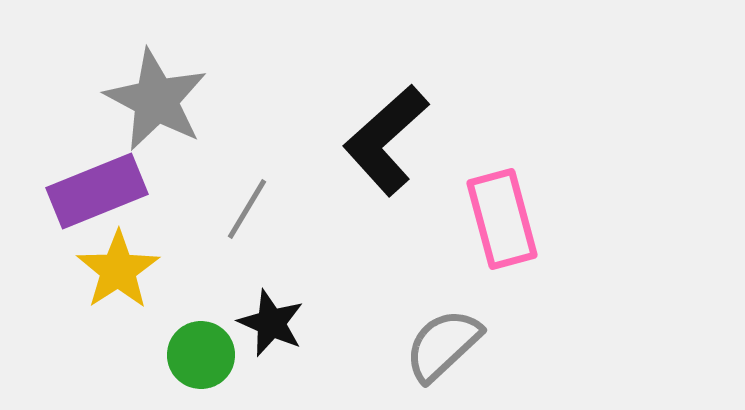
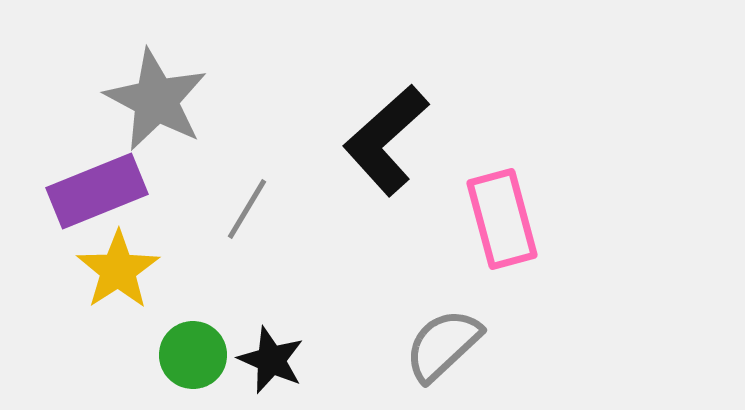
black star: moved 37 px down
green circle: moved 8 px left
